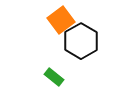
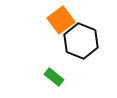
black hexagon: rotated 8 degrees counterclockwise
